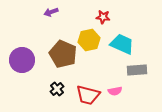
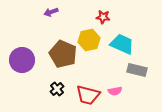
gray rectangle: rotated 18 degrees clockwise
